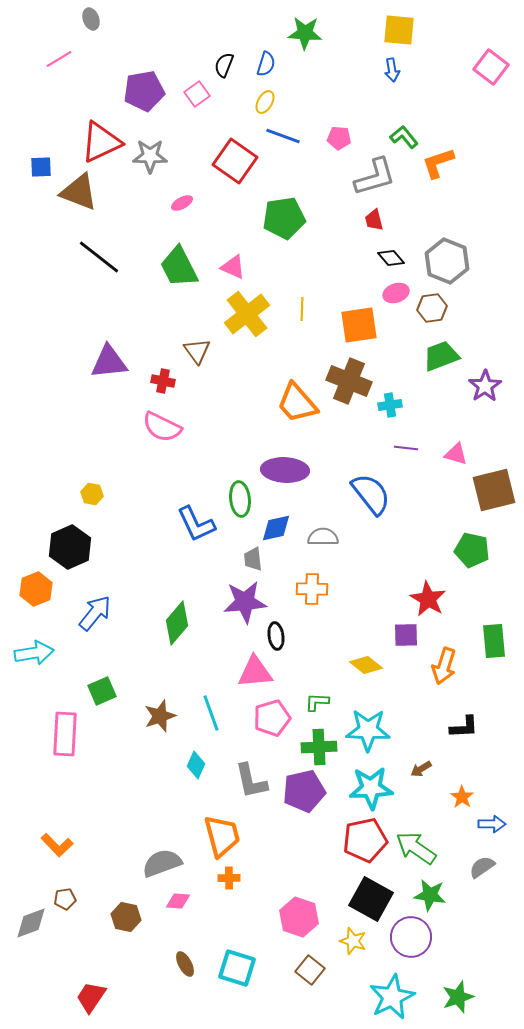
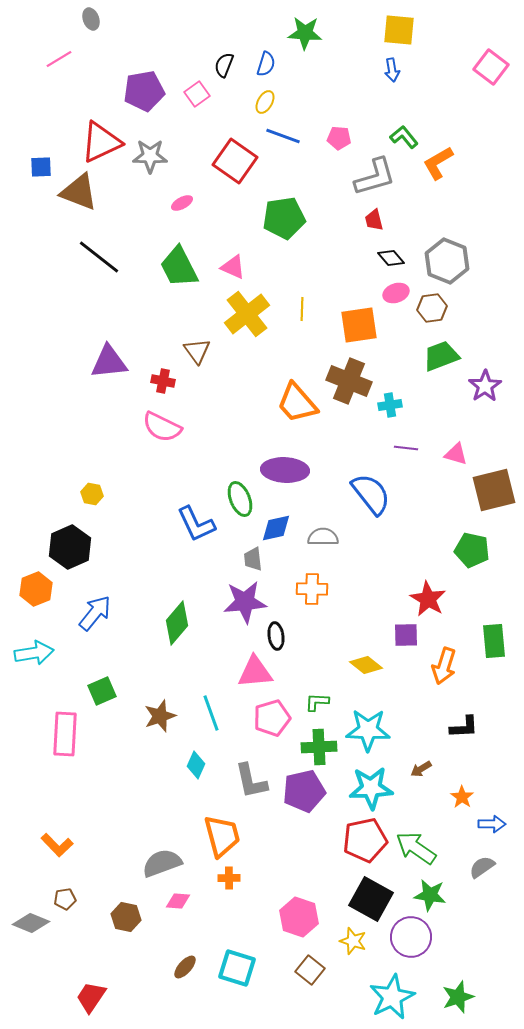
orange L-shape at (438, 163): rotated 12 degrees counterclockwise
green ellipse at (240, 499): rotated 16 degrees counterclockwise
gray diamond at (31, 923): rotated 42 degrees clockwise
brown ellipse at (185, 964): moved 3 px down; rotated 70 degrees clockwise
